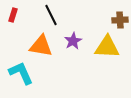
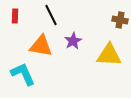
red rectangle: moved 2 px right, 1 px down; rotated 16 degrees counterclockwise
brown cross: rotated 14 degrees clockwise
yellow triangle: moved 2 px right, 8 px down
cyan L-shape: moved 2 px right, 1 px down
